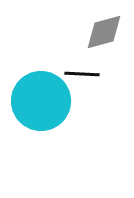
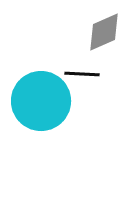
gray diamond: rotated 9 degrees counterclockwise
